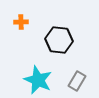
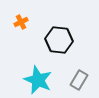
orange cross: rotated 24 degrees counterclockwise
gray rectangle: moved 2 px right, 1 px up
